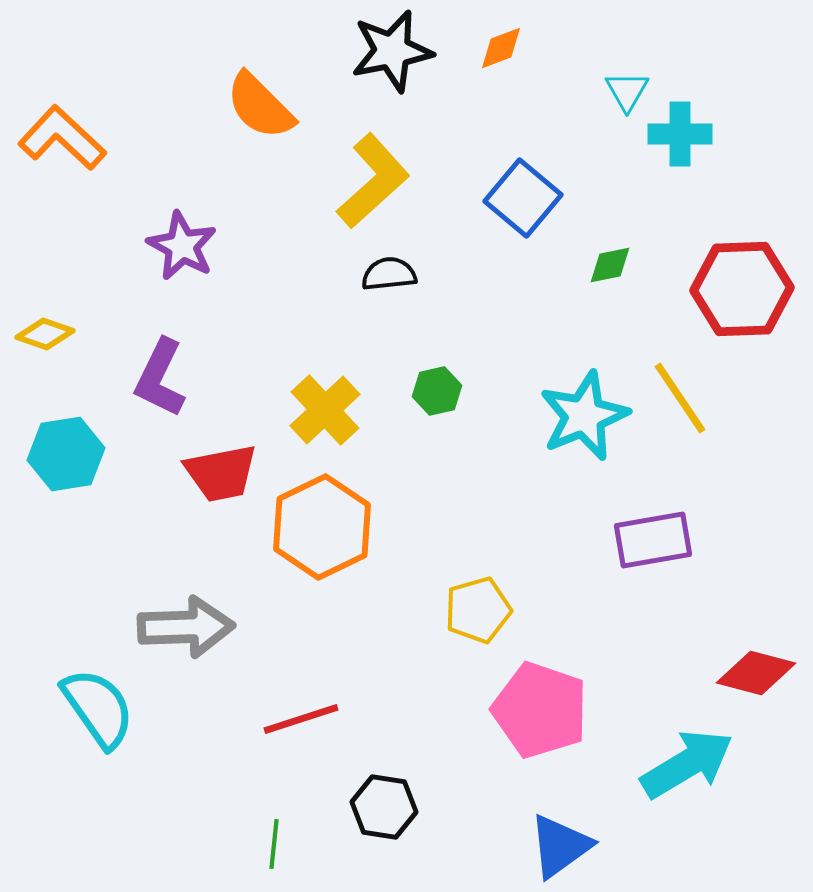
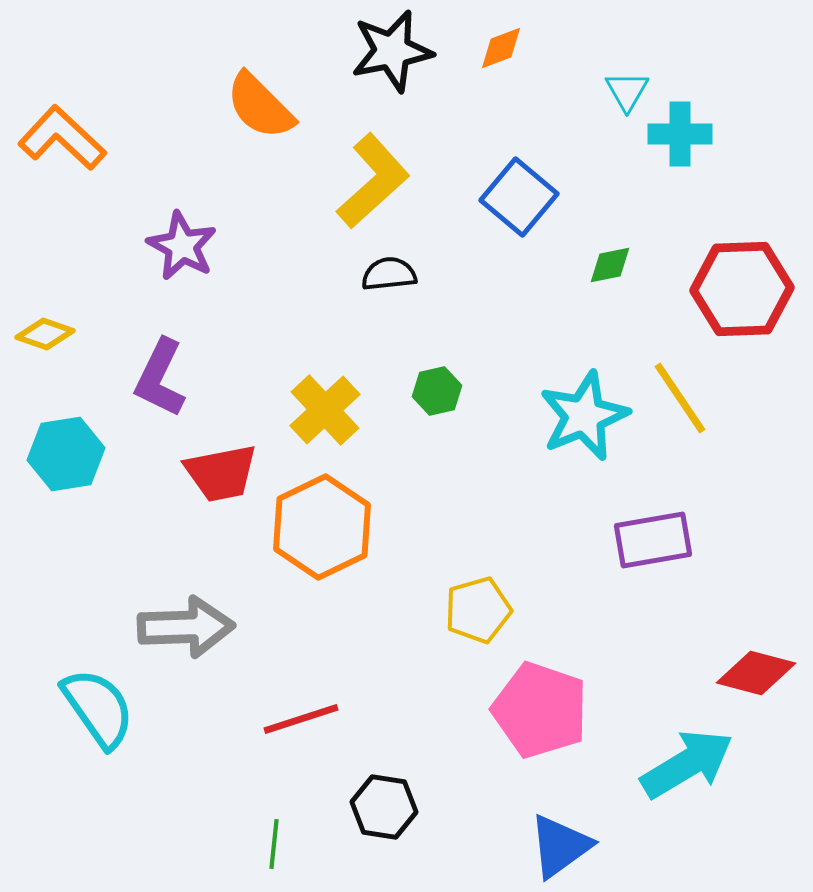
blue square: moved 4 px left, 1 px up
